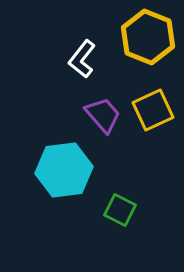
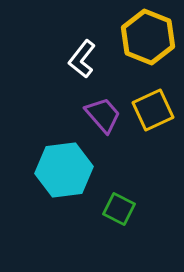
green square: moved 1 px left, 1 px up
